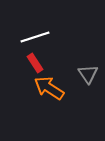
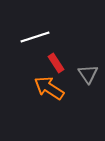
red rectangle: moved 21 px right
